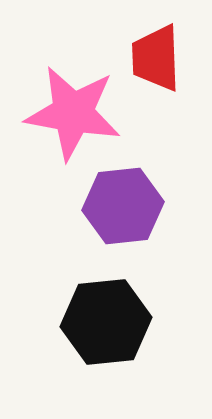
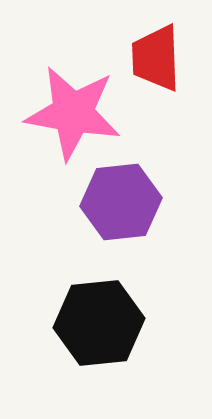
purple hexagon: moved 2 px left, 4 px up
black hexagon: moved 7 px left, 1 px down
